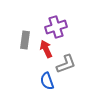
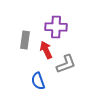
purple cross: rotated 20 degrees clockwise
red arrow: moved 1 px down
blue semicircle: moved 9 px left
